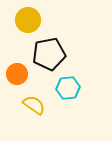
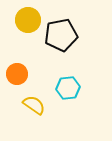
black pentagon: moved 12 px right, 19 px up
